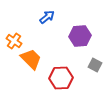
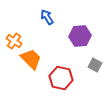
blue arrow: rotated 84 degrees counterclockwise
red hexagon: rotated 15 degrees clockwise
